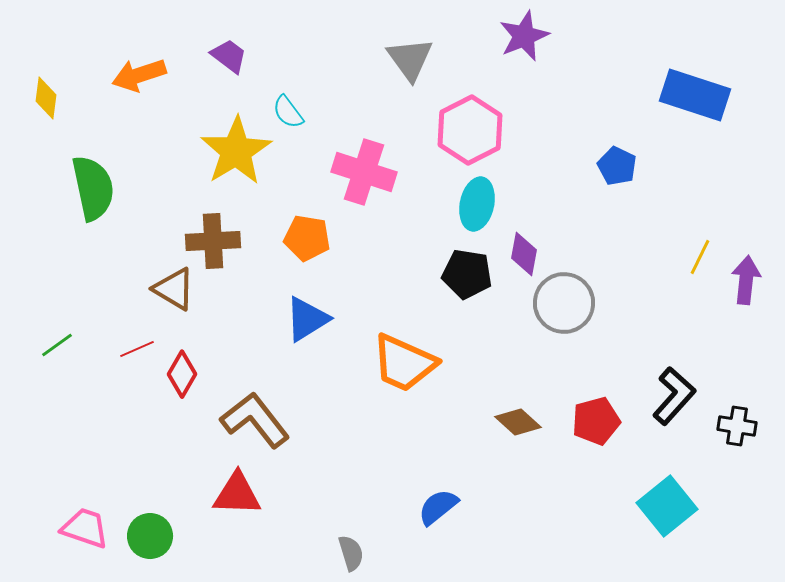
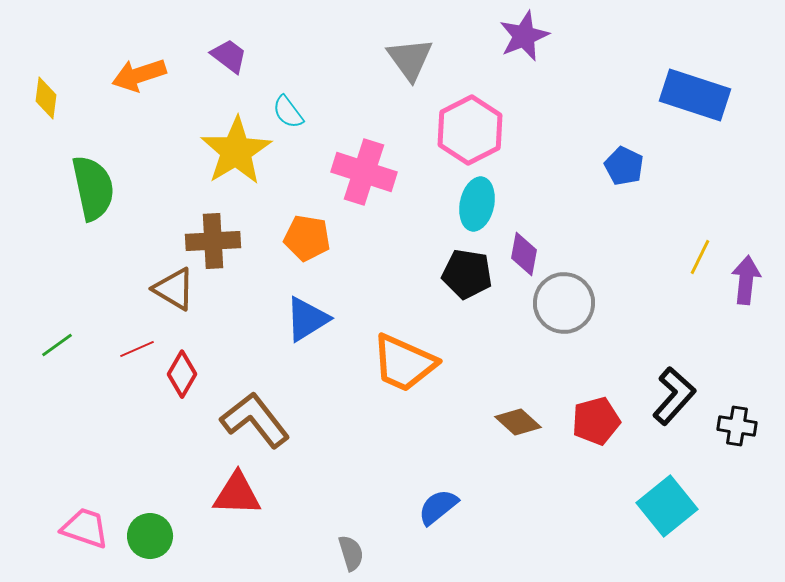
blue pentagon: moved 7 px right
